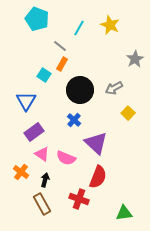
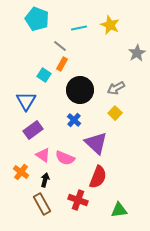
cyan line: rotated 49 degrees clockwise
gray star: moved 2 px right, 6 px up
gray arrow: moved 2 px right
yellow square: moved 13 px left
purple rectangle: moved 1 px left, 2 px up
pink triangle: moved 1 px right, 1 px down
pink semicircle: moved 1 px left
red cross: moved 1 px left, 1 px down
green triangle: moved 5 px left, 3 px up
